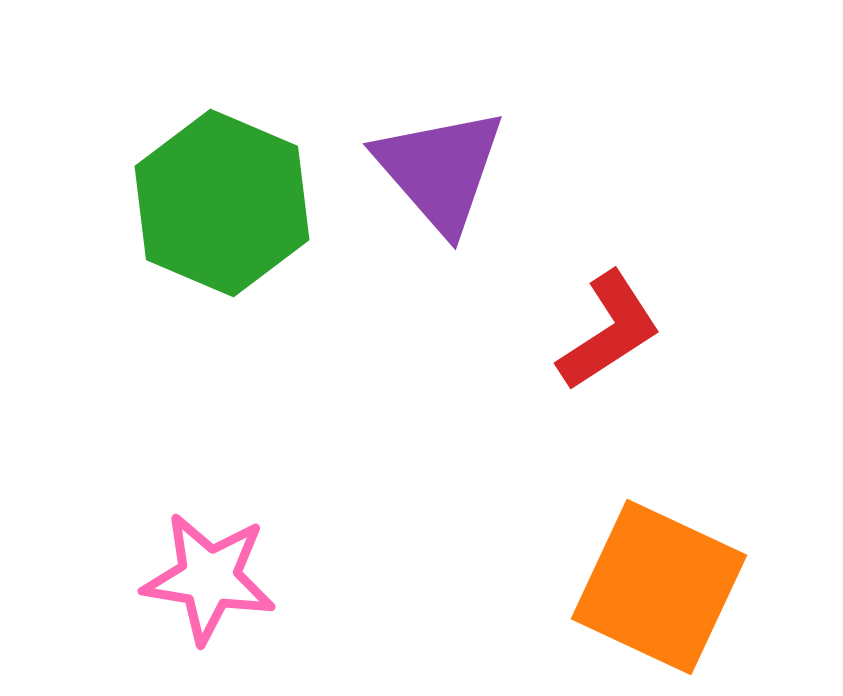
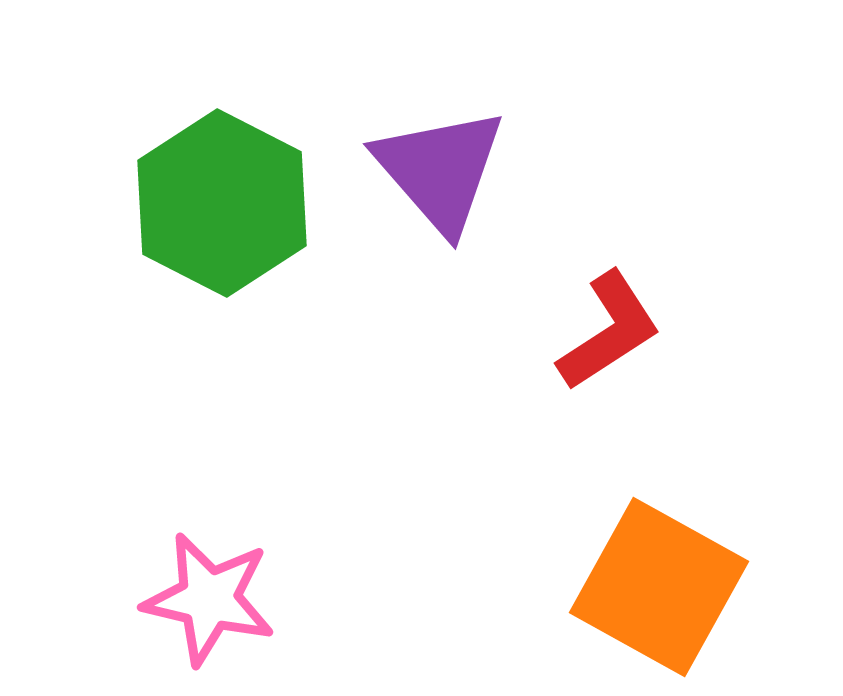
green hexagon: rotated 4 degrees clockwise
pink star: moved 21 px down; rotated 4 degrees clockwise
orange square: rotated 4 degrees clockwise
